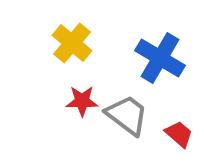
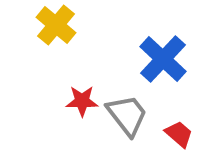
yellow cross: moved 16 px left, 18 px up
blue cross: moved 3 px right, 1 px down; rotated 12 degrees clockwise
gray trapezoid: rotated 15 degrees clockwise
